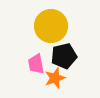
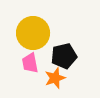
yellow circle: moved 18 px left, 7 px down
pink trapezoid: moved 6 px left, 1 px up
